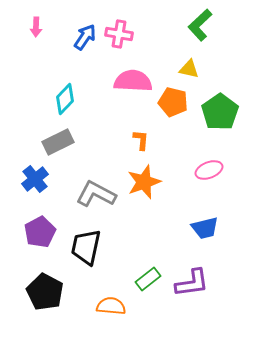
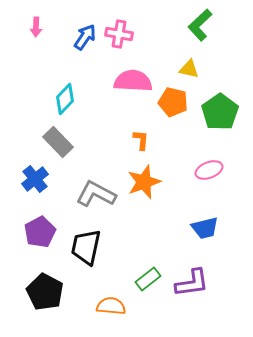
gray rectangle: rotated 72 degrees clockwise
